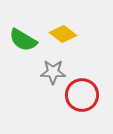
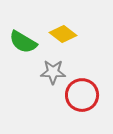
green semicircle: moved 2 px down
